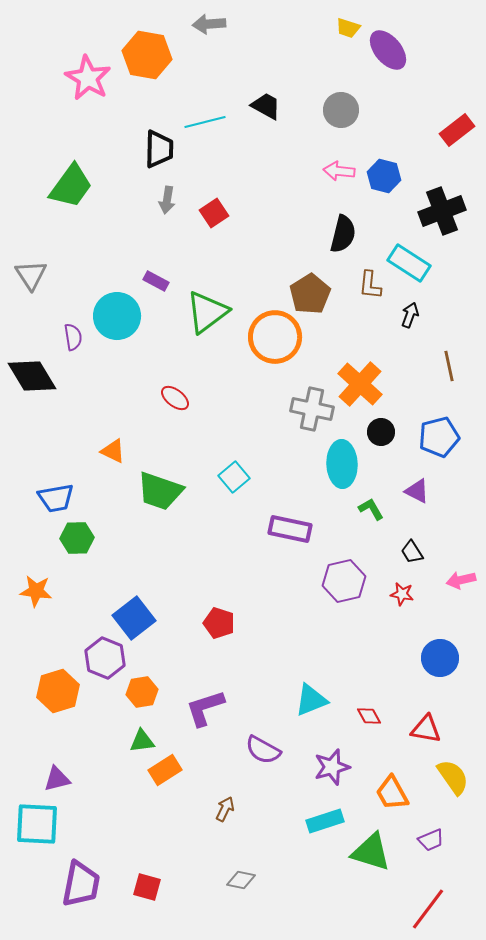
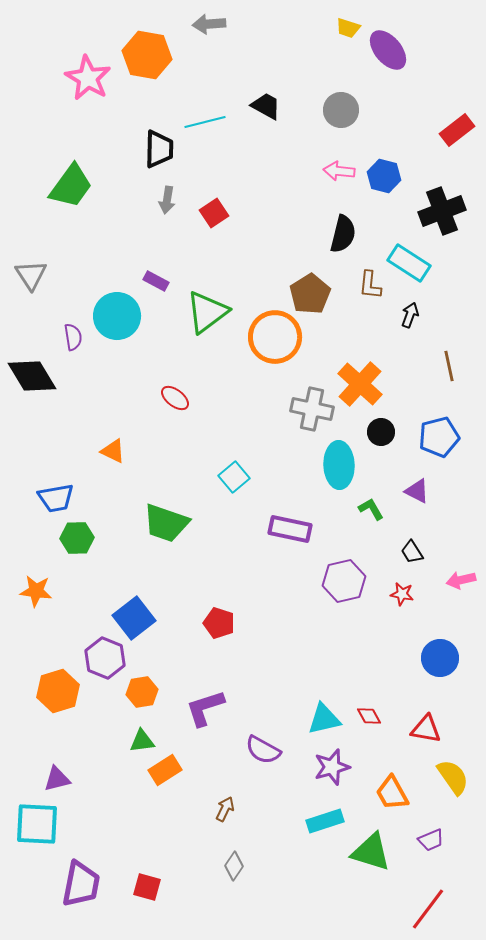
cyan ellipse at (342, 464): moved 3 px left, 1 px down
green trapezoid at (160, 491): moved 6 px right, 32 px down
cyan triangle at (311, 700): moved 13 px right, 19 px down; rotated 9 degrees clockwise
gray diamond at (241, 880): moved 7 px left, 14 px up; rotated 68 degrees counterclockwise
